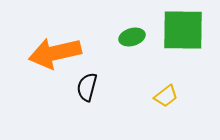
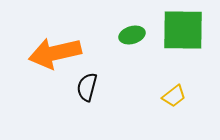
green ellipse: moved 2 px up
yellow trapezoid: moved 8 px right
